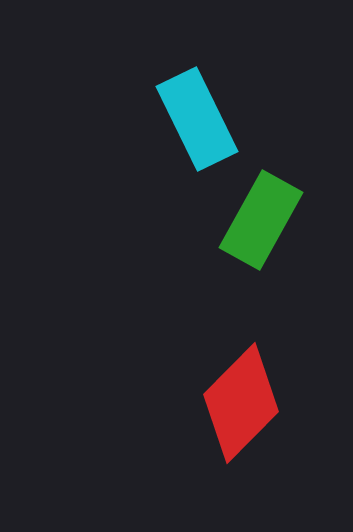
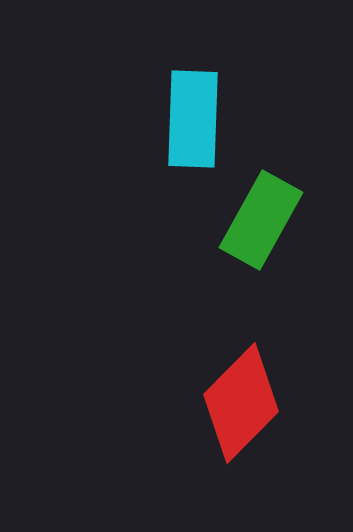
cyan rectangle: moved 4 px left; rotated 28 degrees clockwise
